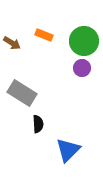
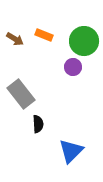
brown arrow: moved 3 px right, 4 px up
purple circle: moved 9 px left, 1 px up
gray rectangle: moved 1 px left, 1 px down; rotated 20 degrees clockwise
blue triangle: moved 3 px right, 1 px down
